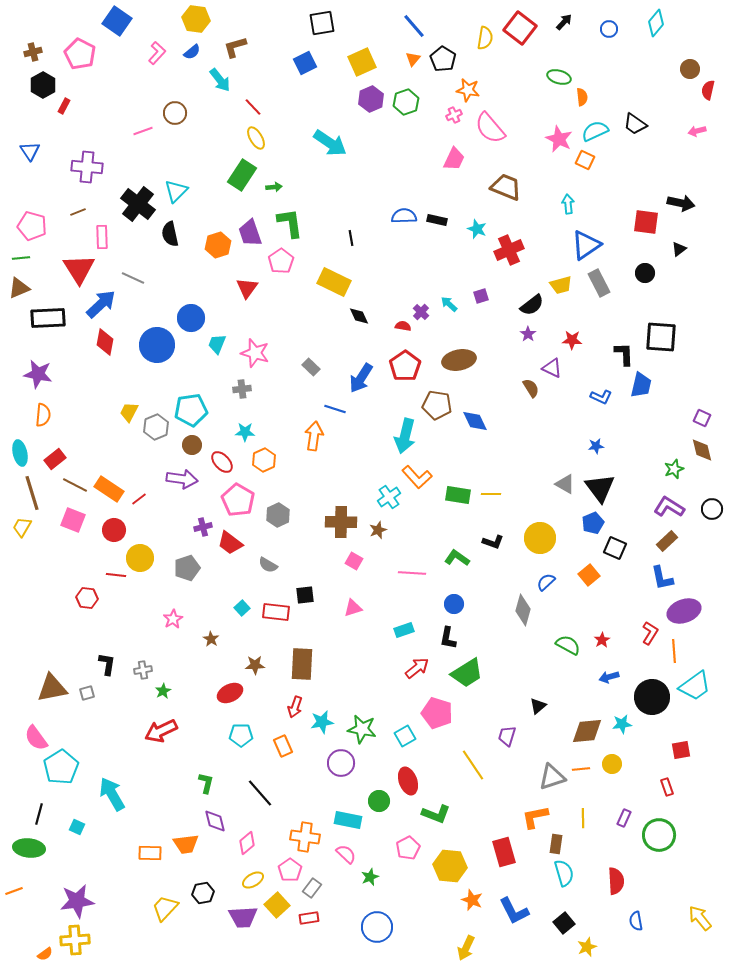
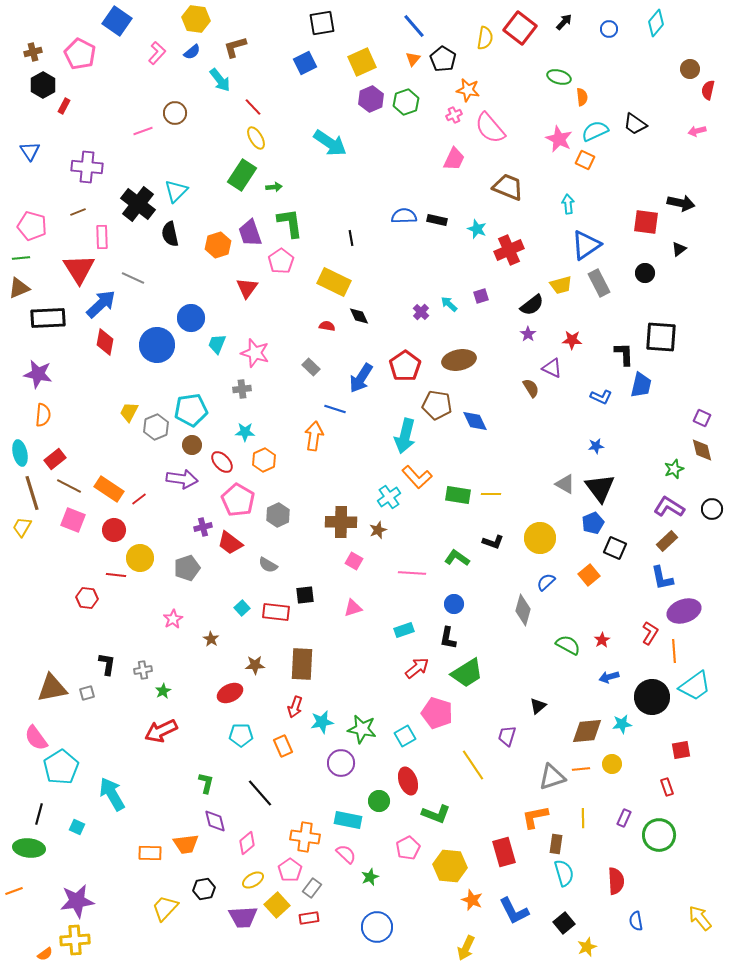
brown trapezoid at (506, 187): moved 2 px right
red semicircle at (403, 326): moved 76 px left
brown line at (75, 485): moved 6 px left, 1 px down
black hexagon at (203, 893): moved 1 px right, 4 px up
